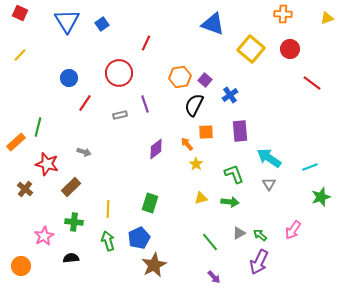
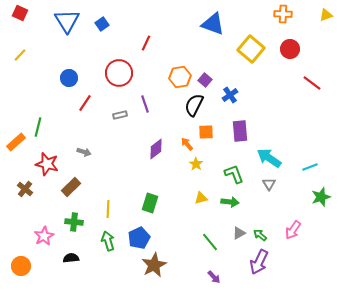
yellow triangle at (327, 18): moved 1 px left, 3 px up
